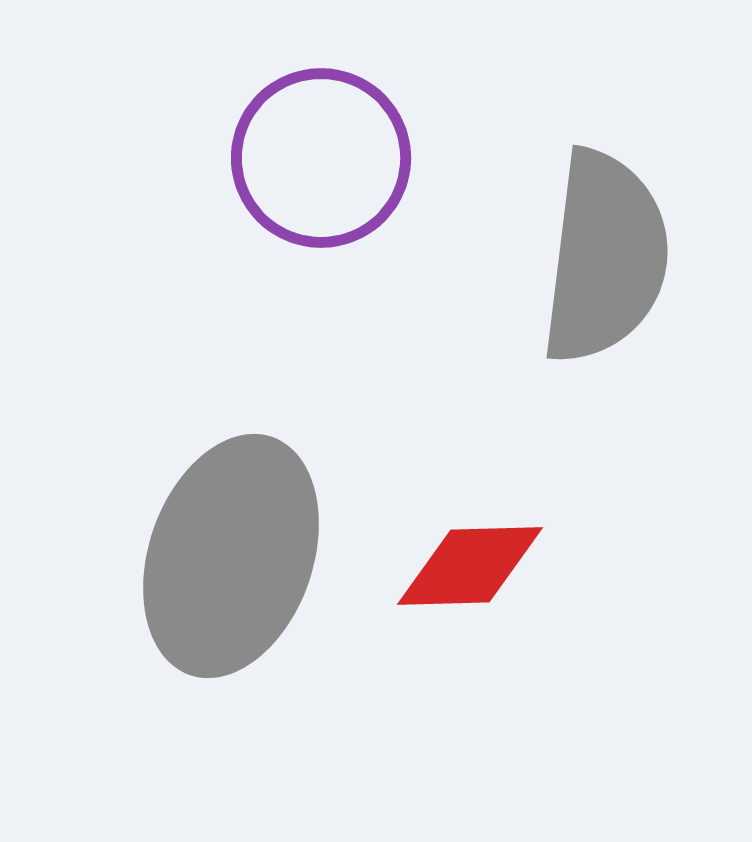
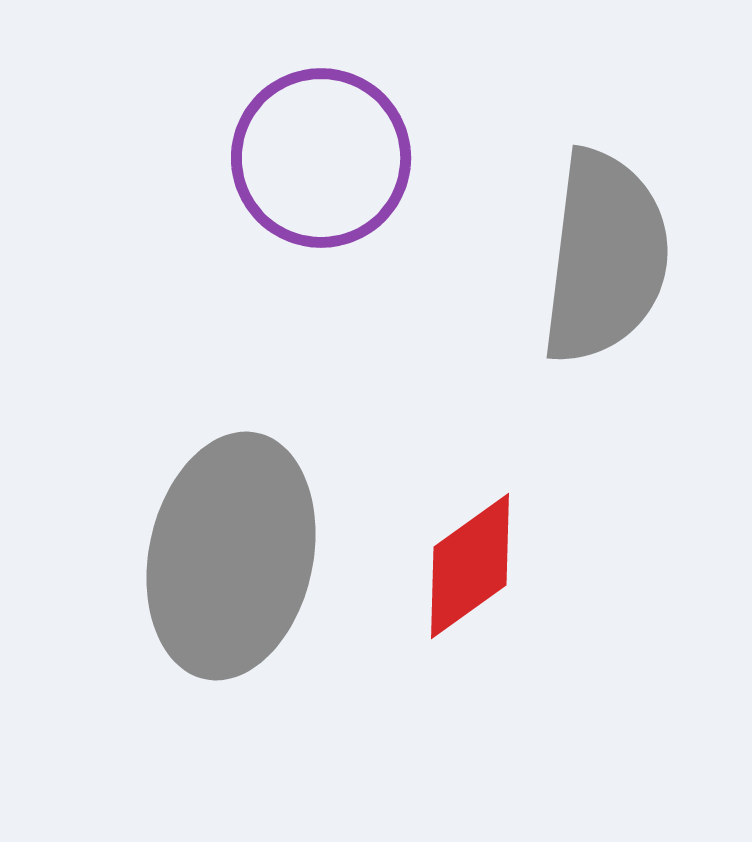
gray ellipse: rotated 7 degrees counterclockwise
red diamond: rotated 34 degrees counterclockwise
